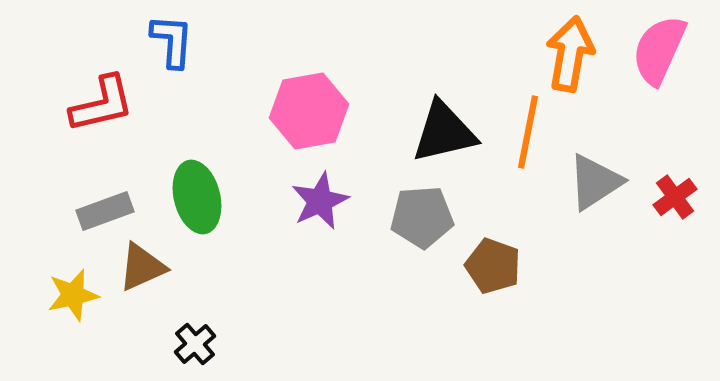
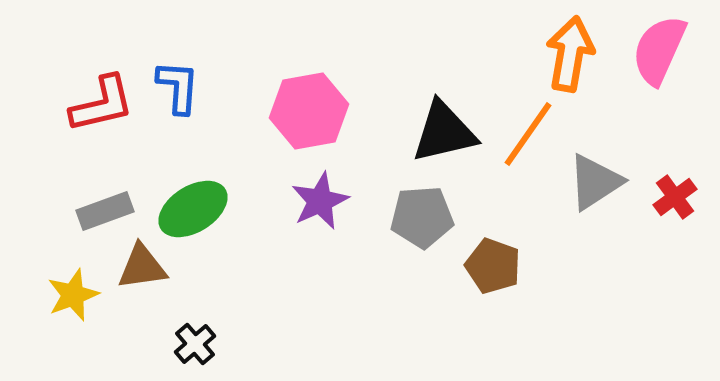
blue L-shape: moved 6 px right, 46 px down
orange line: moved 2 px down; rotated 24 degrees clockwise
green ellipse: moved 4 px left, 12 px down; rotated 72 degrees clockwise
brown triangle: rotated 16 degrees clockwise
yellow star: rotated 8 degrees counterclockwise
